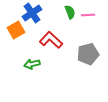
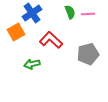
pink line: moved 1 px up
orange square: moved 2 px down
